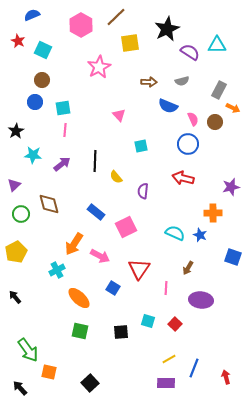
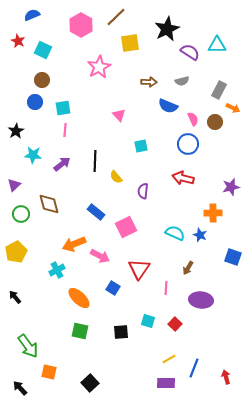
orange arrow at (74, 244): rotated 35 degrees clockwise
green arrow at (28, 350): moved 4 px up
